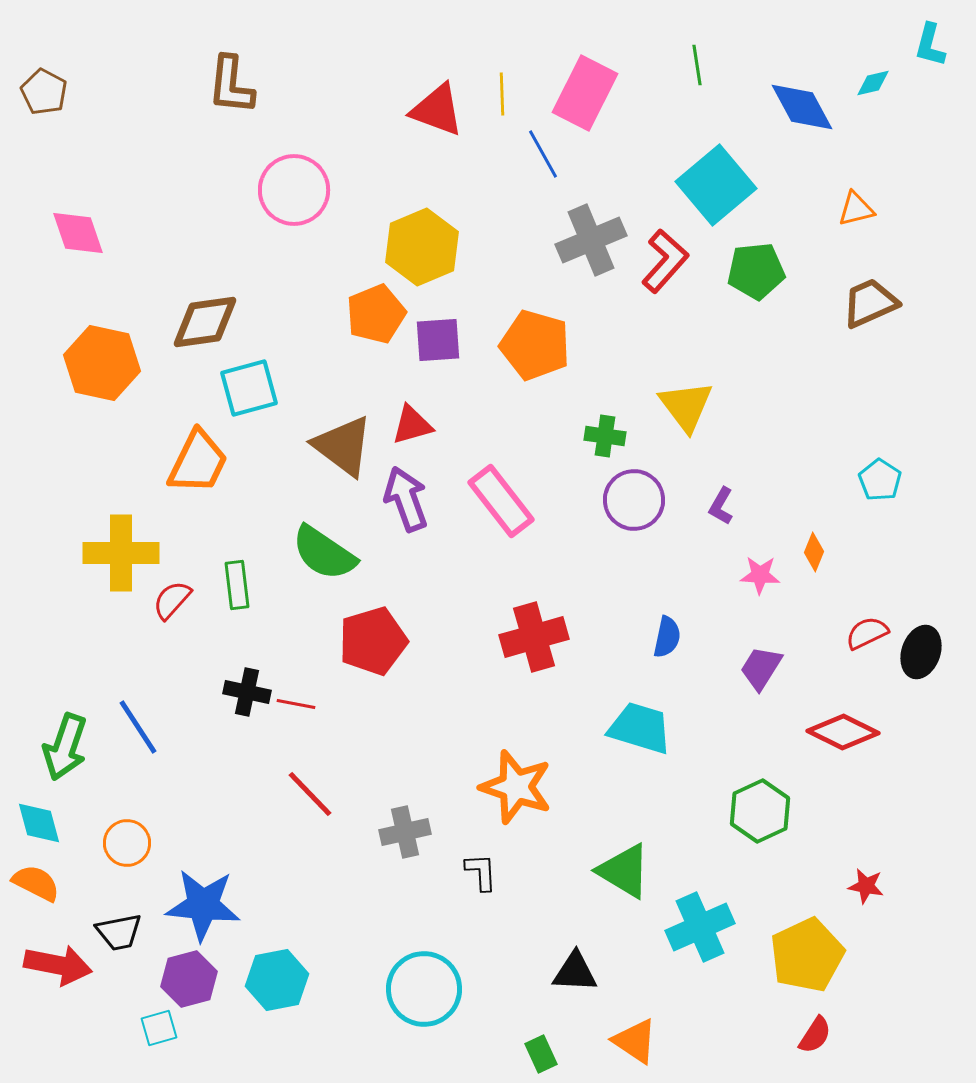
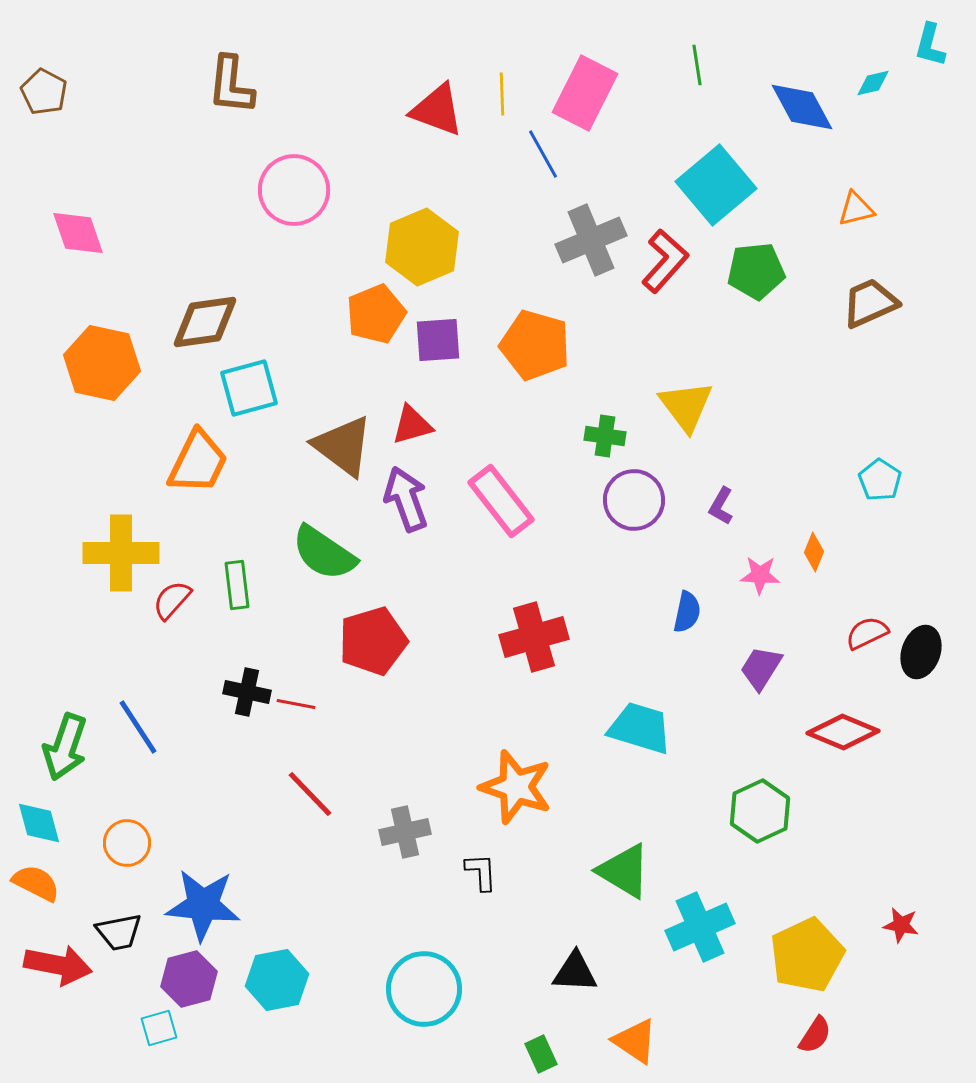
blue semicircle at (667, 637): moved 20 px right, 25 px up
red diamond at (843, 732): rotated 4 degrees counterclockwise
red star at (866, 886): moved 35 px right, 39 px down
